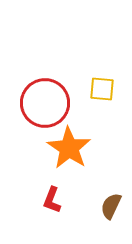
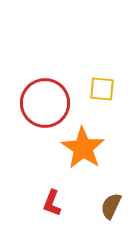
orange star: moved 14 px right
red L-shape: moved 3 px down
